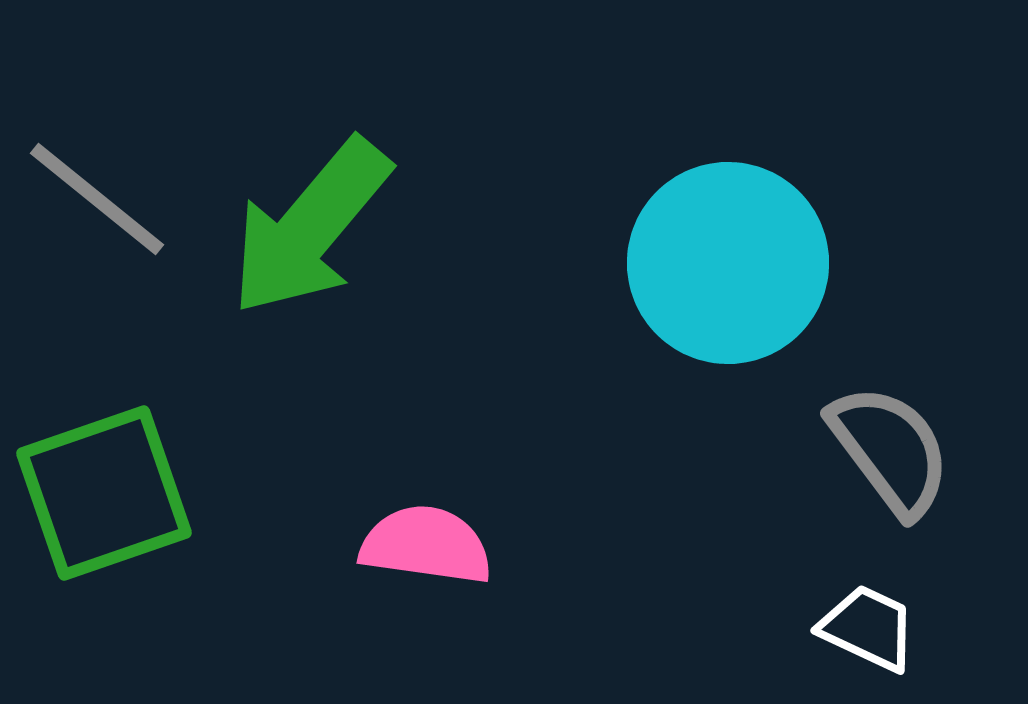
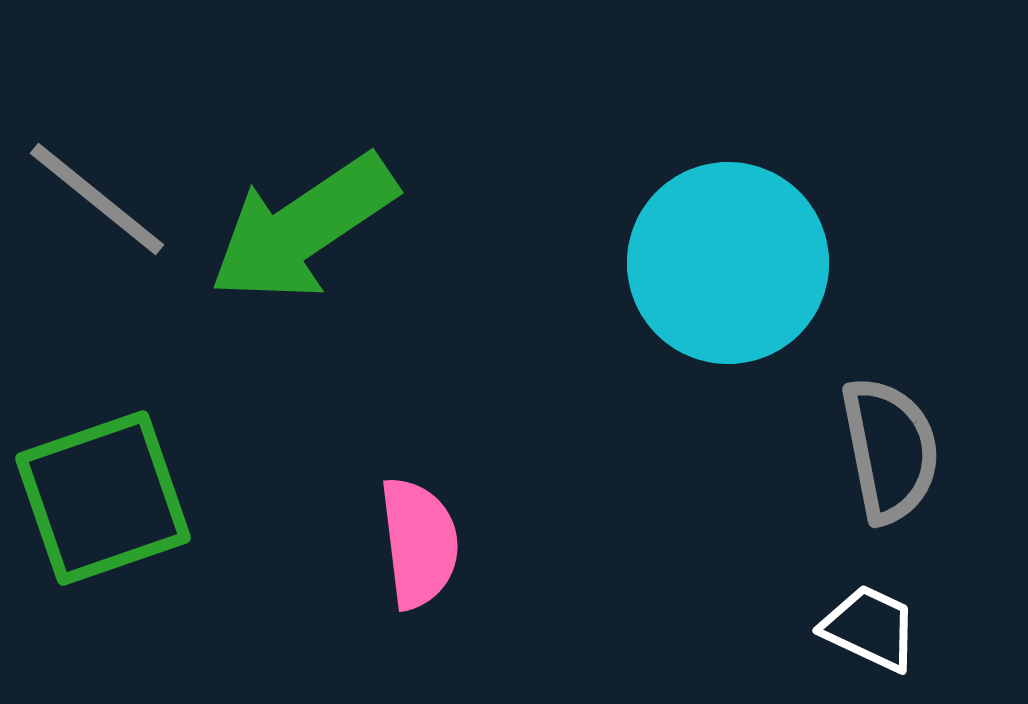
green arrow: moved 7 px left, 1 px down; rotated 16 degrees clockwise
gray semicircle: rotated 26 degrees clockwise
green square: moved 1 px left, 5 px down
pink semicircle: moved 7 px left, 2 px up; rotated 75 degrees clockwise
white trapezoid: moved 2 px right
